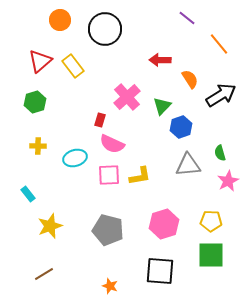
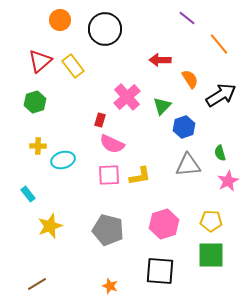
blue hexagon: moved 3 px right
cyan ellipse: moved 12 px left, 2 px down
brown line: moved 7 px left, 10 px down
